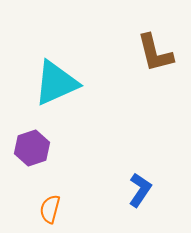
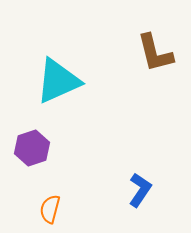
cyan triangle: moved 2 px right, 2 px up
